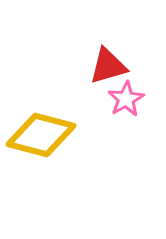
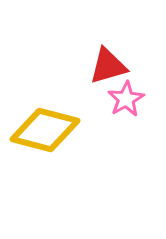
yellow diamond: moved 4 px right, 5 px up
